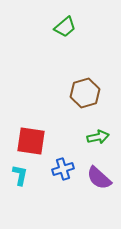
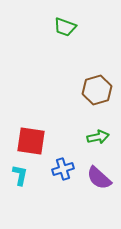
green trapezoid: rotated 60 degrees clockwise
brown hexagon: moved 12 px right, 3 px up
